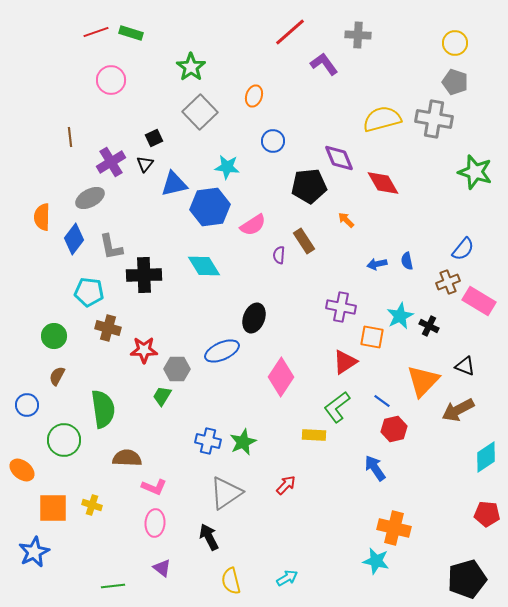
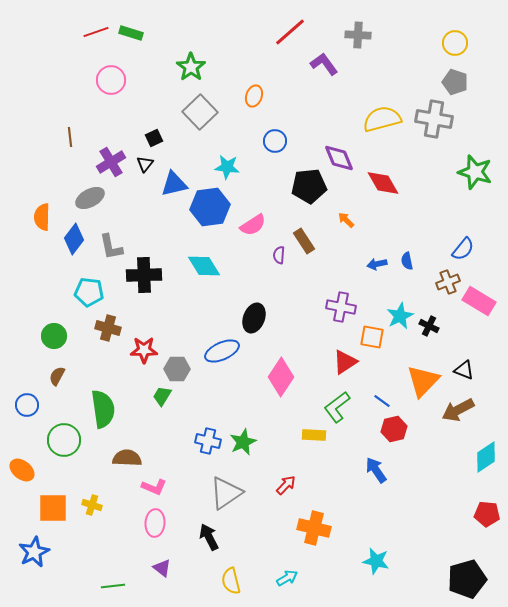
blue circle at (273, 141): moved 2 px right
black triangle at (465, 366): moved 1 px left, 4 px down
blue arrow at (375, 468): moved 1 px right, 2 px down
orange cross at (394, 528): moved 80 px left
